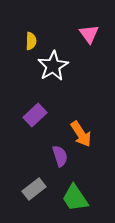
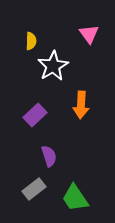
orange arrow: moved 29 px up; rotated 36 degrees clockwise
purple semicircle: moved 11 px left
